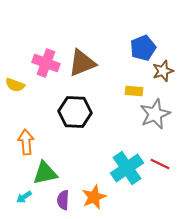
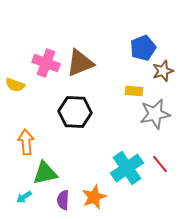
brown triangle: moved 2 px left
gray star: rotated 12 degrees clockwise
red line: rotated 24 degrees clockwise
